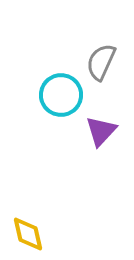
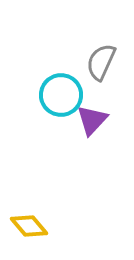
purple triangle: moved 9 px left, 11 px up
yellow diamond: moved 1 px right, 8 px up; rotated 27 degrees counterclockwise
